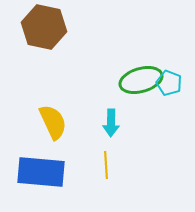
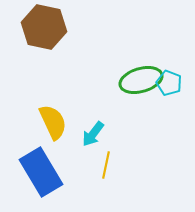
cyan arrow: moved 18 px left, 11 px down; rotated 36 degrees clockwise
yellow line: rotated 16 degrees clockwise
blue rectangle: rotated 54 degrees clockwise
